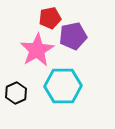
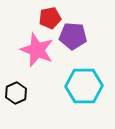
purple pentagon: rotated 16 degrees clockwise
pink star: rotated 20 degrees counterclockwise
cyan hexagon: moved 21 px right
